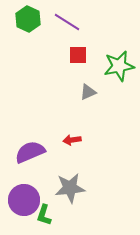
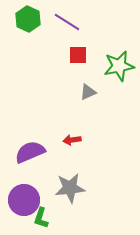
green L-shape: moved 3 px left, 3 px down
